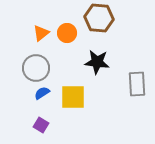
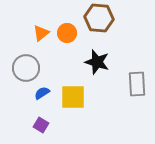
black star: rotated 10 degrees clockwise
gray circle: moved 10 px left
